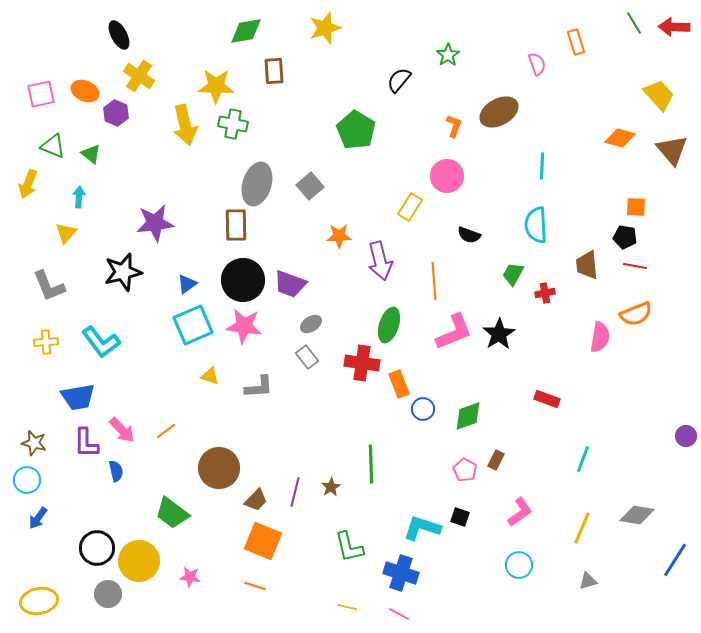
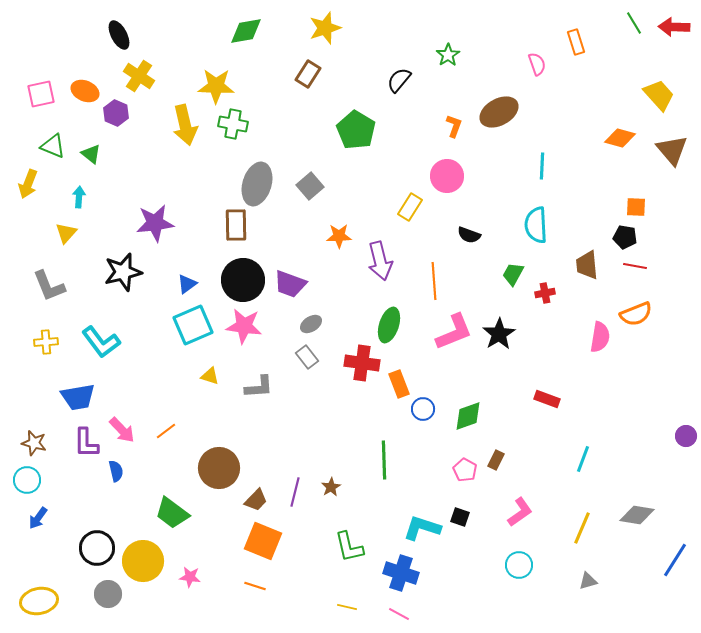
brown rectangle at (274, 71): moved 34 px right, 3 px down; rotated 36 degrees clockwise
green line at (371, 464): moved 13 px right, 4 px up
yellow circle at (139, 561): moved 4 px right
